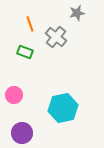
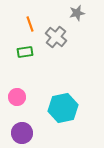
green rectangle: rotated 28 degrees counterclockwise
pink circle: moved 3 px right, 2 px down
